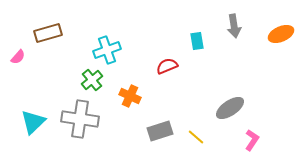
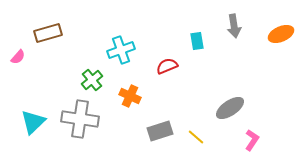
cyan cross: moved 14 px right
